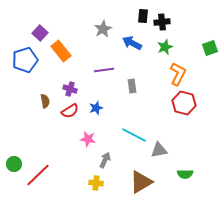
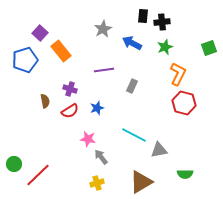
green square: moved 1 px left
gray rectangle: rotated 32 degrees clockwise
blue star: moved 1 px right
gray arrow: moved 4 px left, 3 px up; rotated 63 degrees counterclockwise
yellow cross: moved 1 px right; rotated 24 degrees counterclockwise
